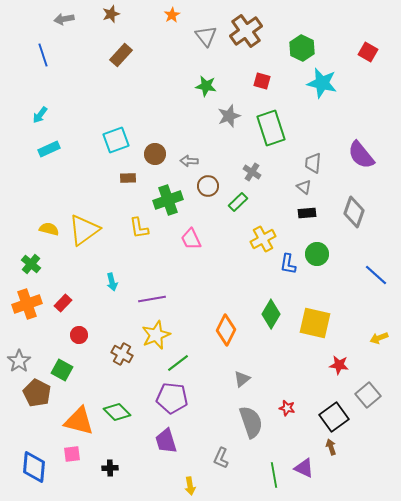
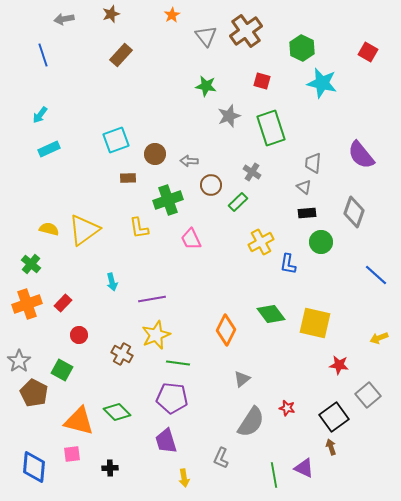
brown circle at (208, 186): moved 3 px right, 1 px up
yellow cross at (263, 239): moved 2 px left, 3 px down
green circle at (317, 254): moved 4 px right, 12 px up
green diamond at (271, 314): rotated 68 degrees counterclockwise
green line at (178, 363): rotated 45 degrees clockwise
brown pentagon at (37, 393): moved 3 px left
gray semicircle at (251, 422): rotated 52 degrees clockwise
yellow arrow at (190, 486): moved 6 px left, 8 px up
